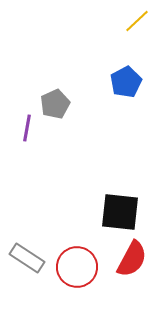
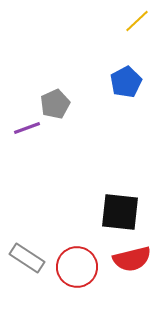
purple line: rotated 60 degrees clockwise
red semicircle: rotated 48 degrees clockwise
